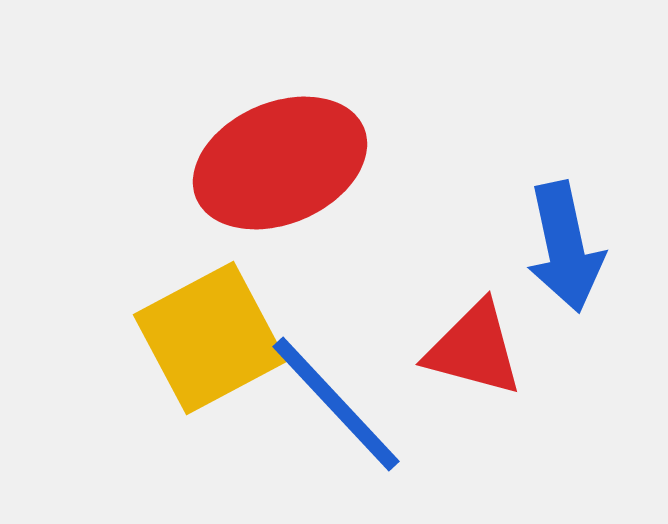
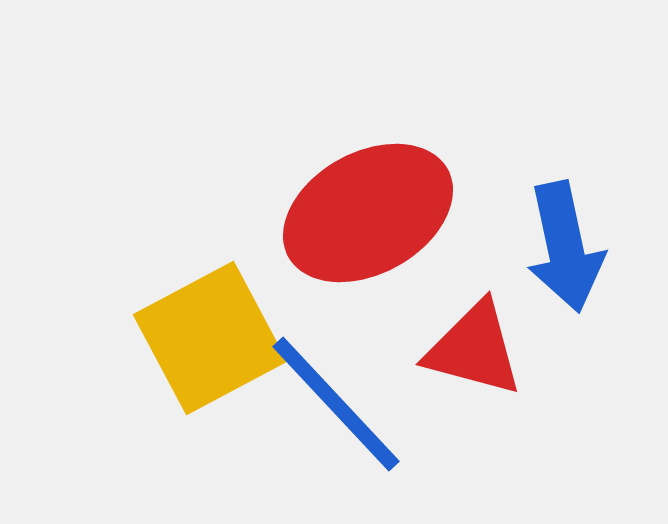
red ellipse: moved 88 px right, 50 px down; rotated 6 degrees counterclockwise
